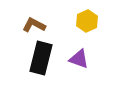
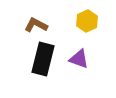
brown L-shape: moved 2 px right
black rectangle: moved 2 px right, 1 px down
